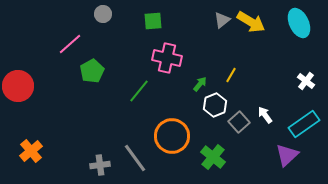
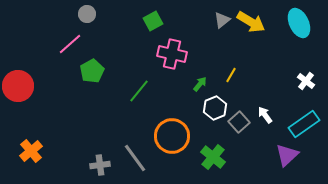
gray circle: moved 16 px left
green square: rotated 24 degrees counterclockwise
pink cross: moved 5 px right, 4 px up
white hexagon: moved 3 px down
